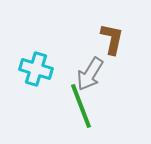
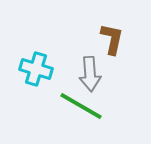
gray arrow: rotated 36 degrees counterclockwise
green line: rotated 39 degrees counterclockwise
